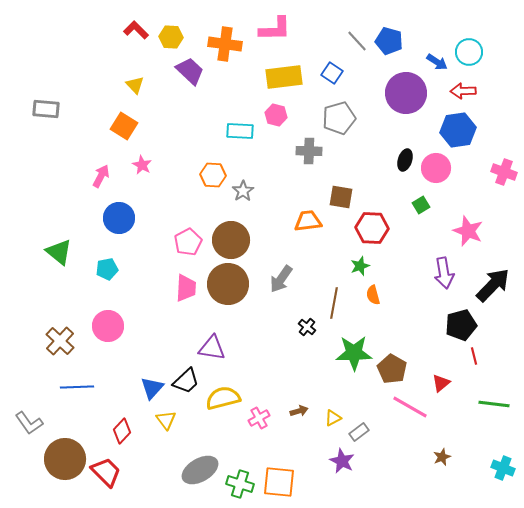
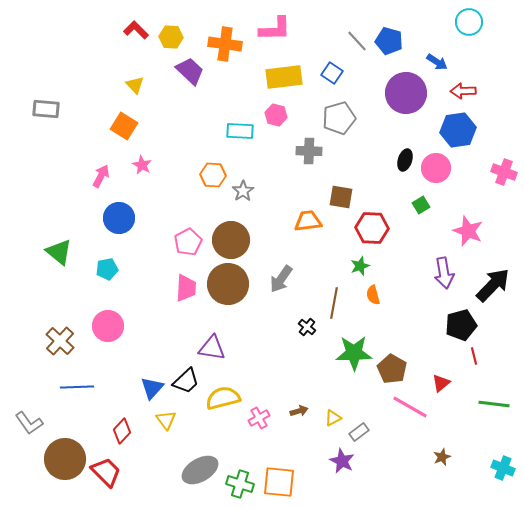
cyan circle at (469, 52): moved 30 px up
